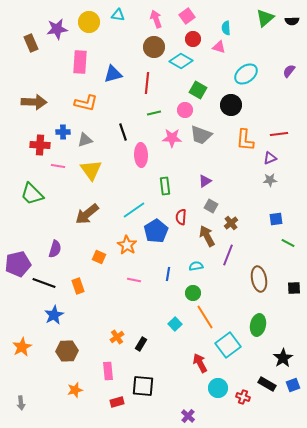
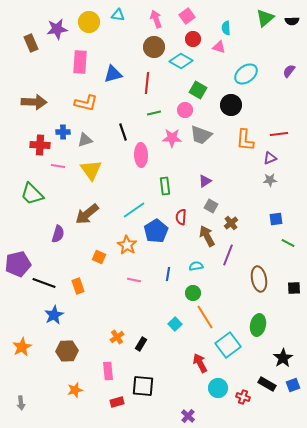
purple semicircle at (55, 249): moved 3 px right, 15 px up
